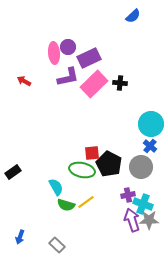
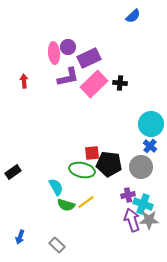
red arrow: rotated 56 degrees clockwise
black pentagon: rotated 20 degrees counterclockwise
